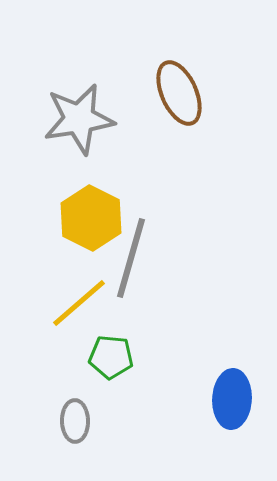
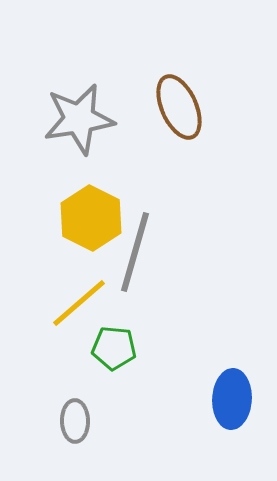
brown ellipse: moved 14 px down
gray line: moved 4 px right, 6 px up
green pentagon: moved 3 px right, 9 px up
